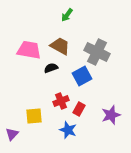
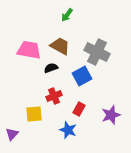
red cross: moved 7 px left, 5 px up
yellow square: moved 2 px up
